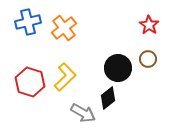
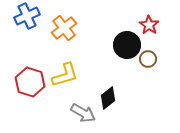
blue cross: moved 1 px left, 6 px up; rotated 10 degrees counterclockwise
black circle: moved 9 px right, 23 px up
yellow L-shape: moved 2 px up; rotated 28 degrees clockwise
